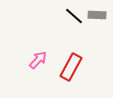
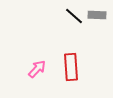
pink arrow: moved 1 px left, 9 px down
red rectangle: rotated 32 degrees counterclockwise
